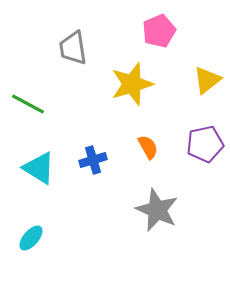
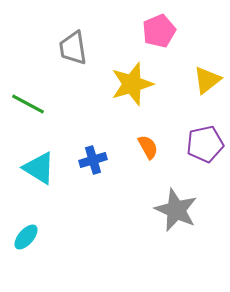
gray star: moved 19 px right
cyan ellipse: moved 5 px left, 1 px up
